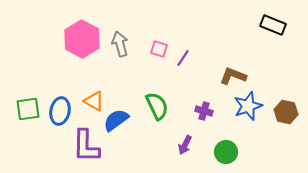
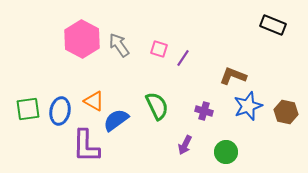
gray arrow: moved 1 px left, 1 px down; rotated 20 degrees counterclockwise
